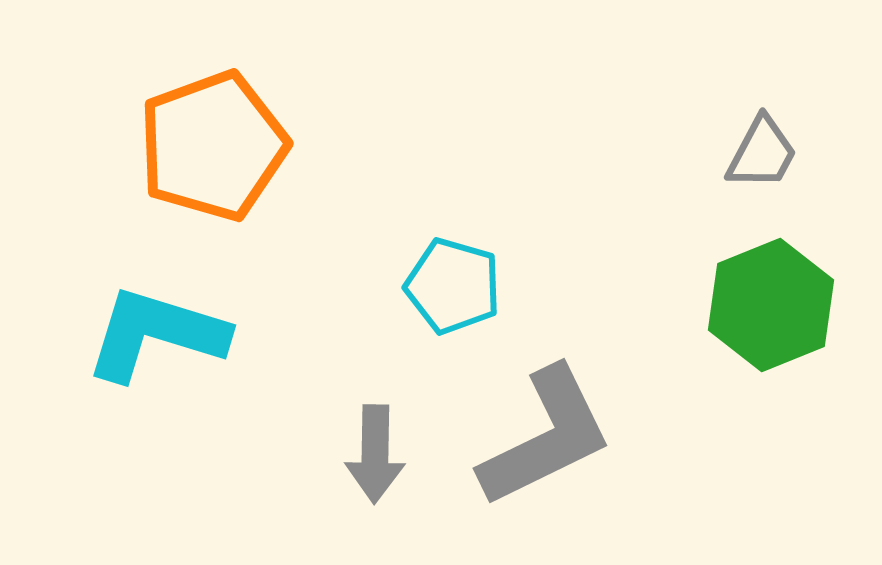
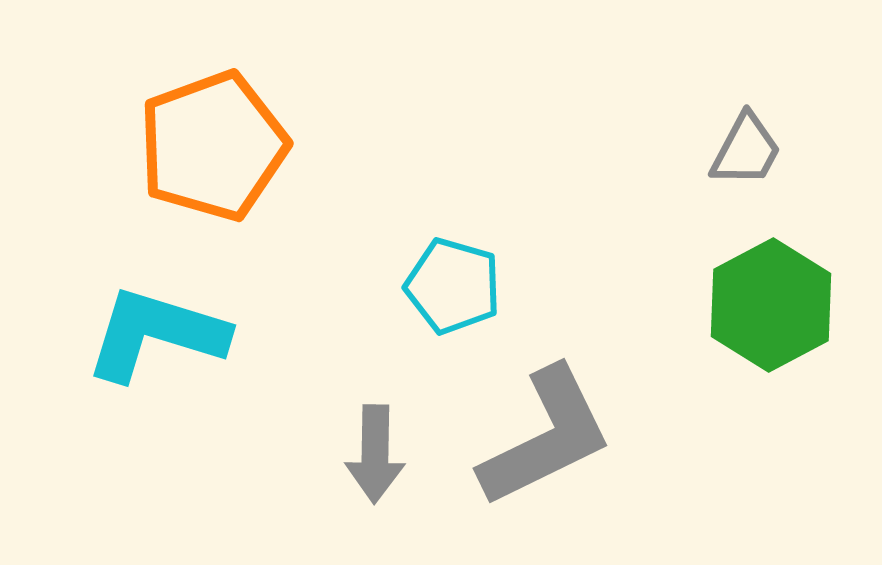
gray trapezoid: moved 16 px left, 3 px up
green hexagon: rotated 6 degrees counterclockwise
